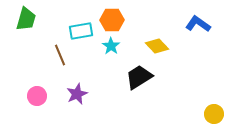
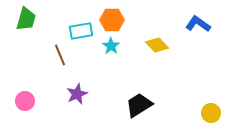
yellow diamond: moved 1 px up
black trapezoid: moved 28 px down
pink circle: moved 12 px left, 5 px down
yellow circle: moved 3 px left, 1 px up
